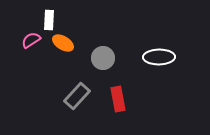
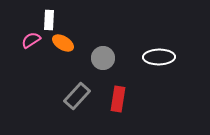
red rectangle: rotated 20 degrees clockwise
